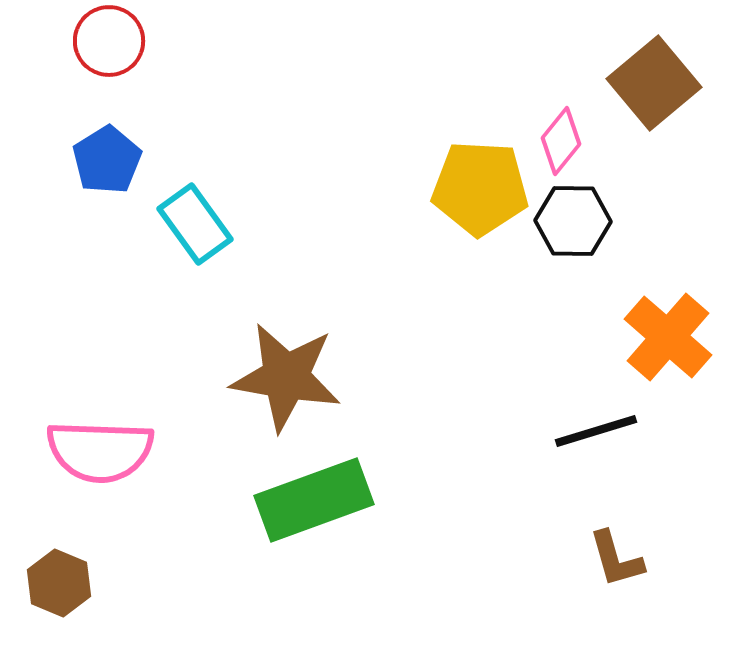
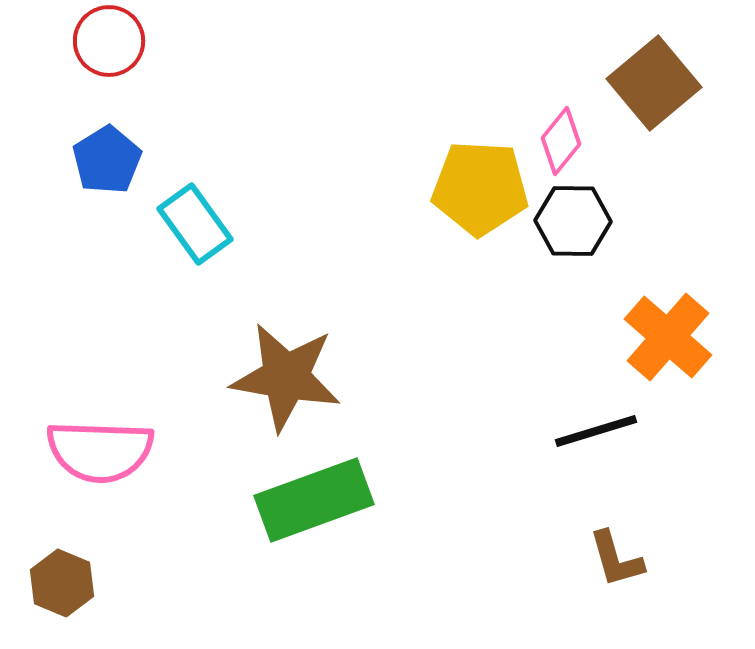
brown hexagon: moved 3 px right
